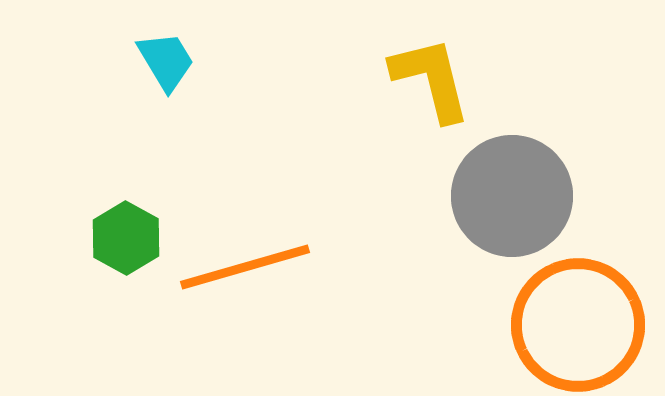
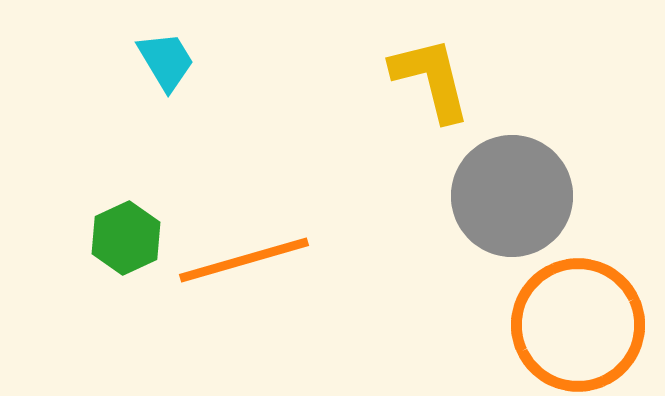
green hexagon: rotated 6 degrees clockwise
orange line: moved 1 px left, 7 px up
